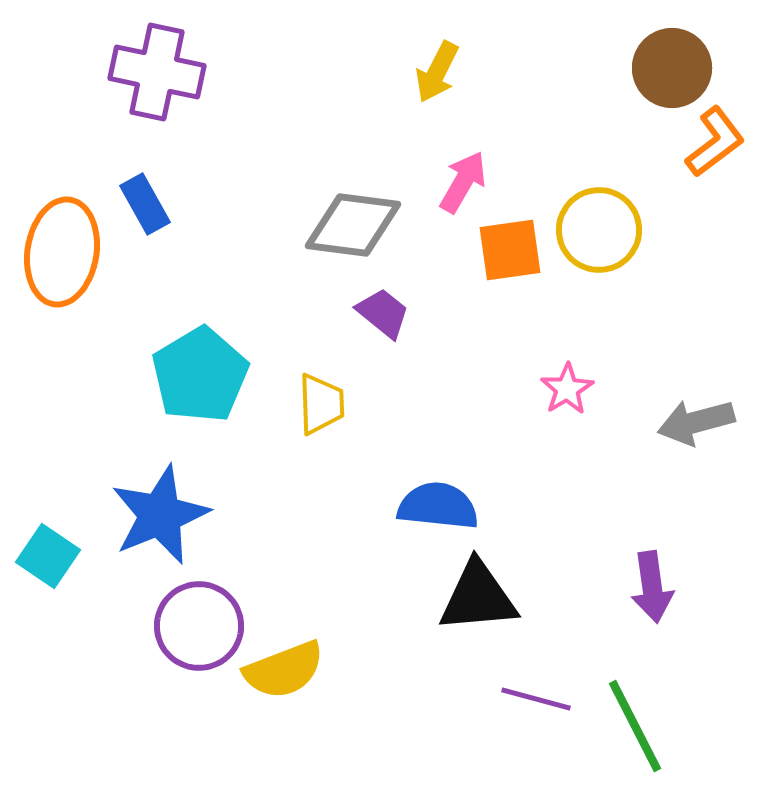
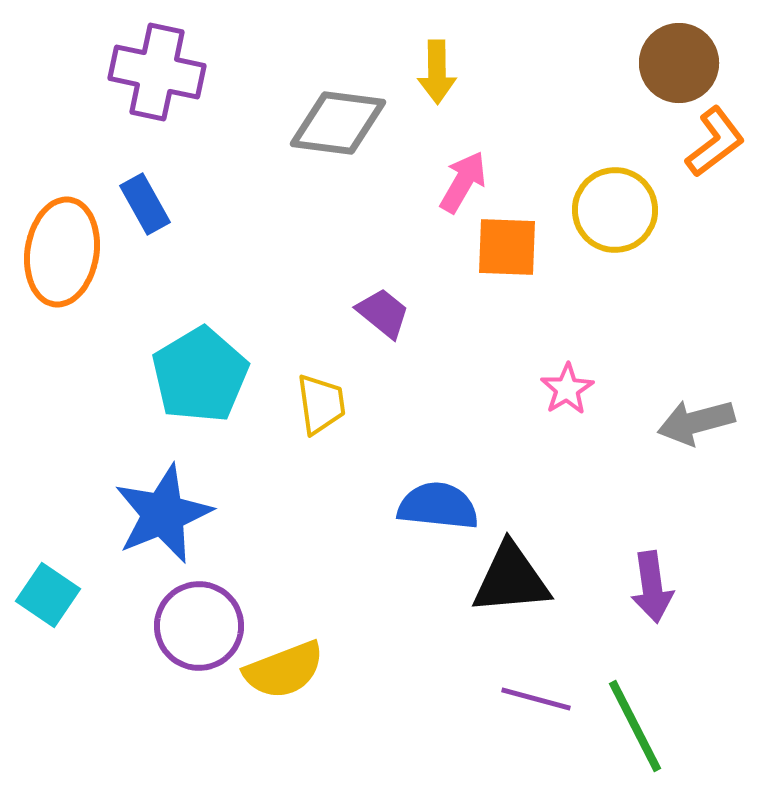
brown circle: moved 7 px right, 5 px up
yellow arrow: rotated 28 degrees counterclockwise
gray diamond: moved 15 px left, 102 px up
yellow circle: moved 16 px right, 20 px up
orange square: moved 3 px left, 3 px up; rotated 10 degrees clockwise
yellow trapezoid: rotated 6 degrees counterclockwise
blue star: moved 3 px right, 1 px up
cyan square: moved 39 px down
black triangle: moved 33 px right, 18 px up
